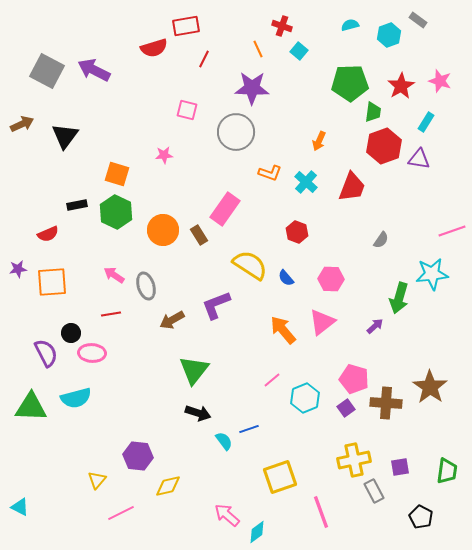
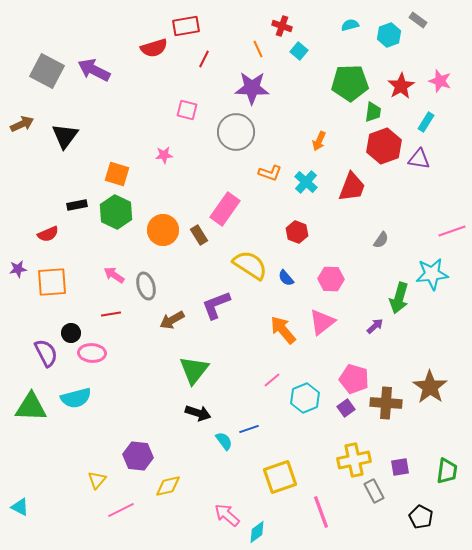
pink line at (121, 513): moved 3 px up
